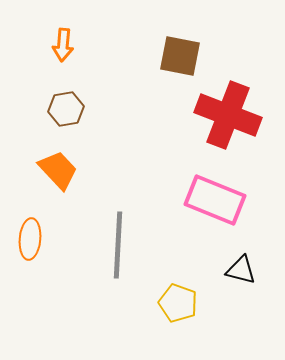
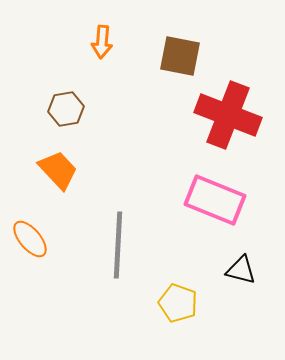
orange arrow: moved 39 px right, 3 px up
orange ellipse: rotated 45 degrees counterclockwise
